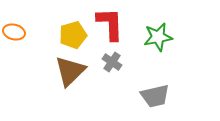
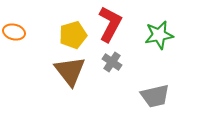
red L-shape: rotated 30 degrees clockwise
green star: moved 1 px right, 2 px up
brown triangle: rotated 24 degrees counterclockwise
